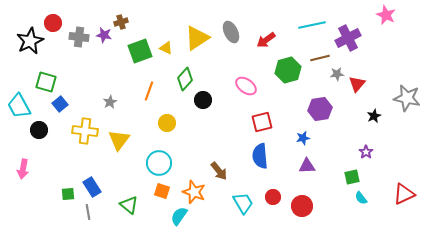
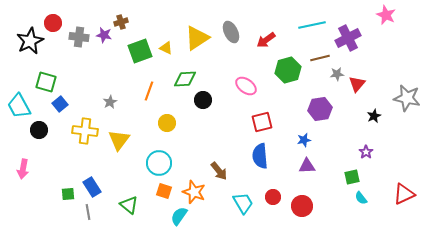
green diamond at (185, 79): rotated 45 degrees clockwise
blue star at (303, 138): moved 1 px right, 2 px down
orange square at (162, 191): moved 2 px right
